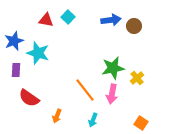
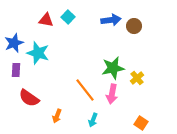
blue star: moved 2 px down
